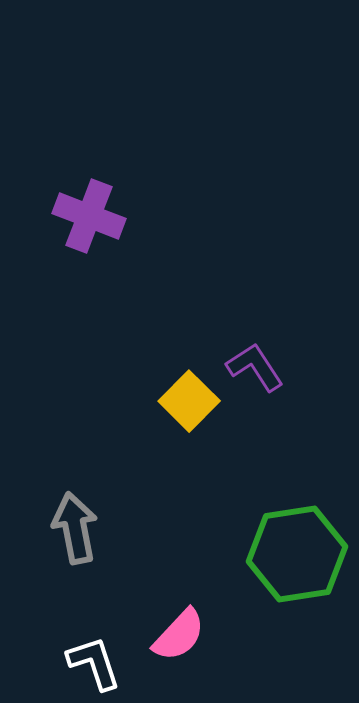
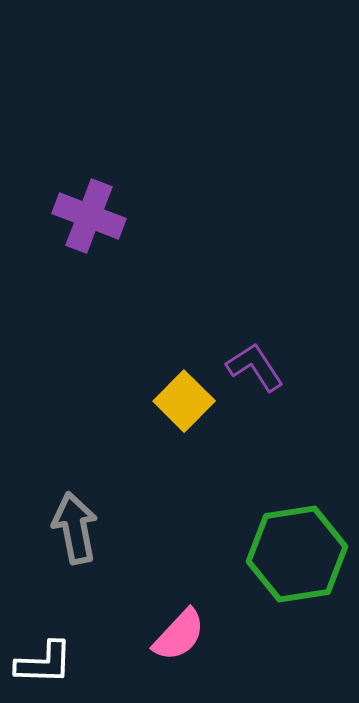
yellow square: moved 5 px left
white L-shape: moved 50 px left; rotated 110 degrees clockwise
